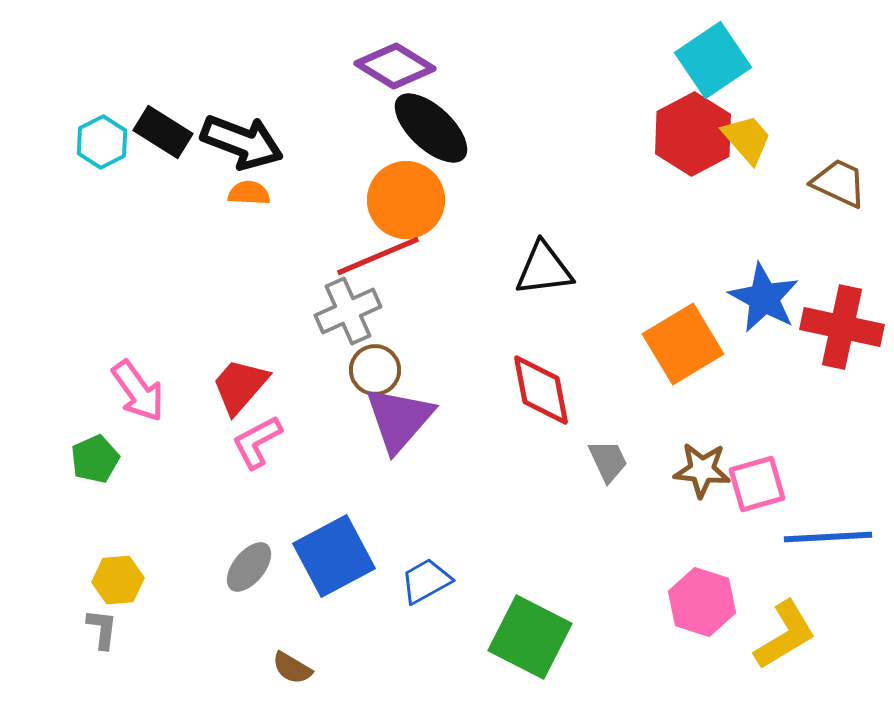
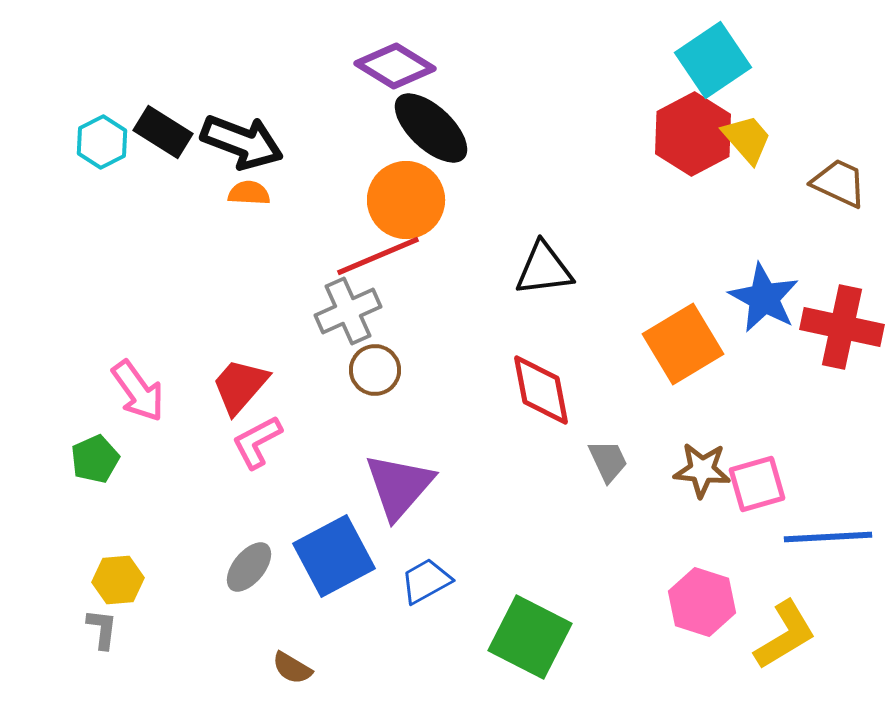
purple triangle: moved 67 px down
